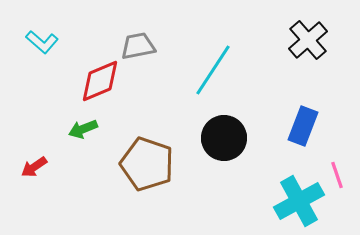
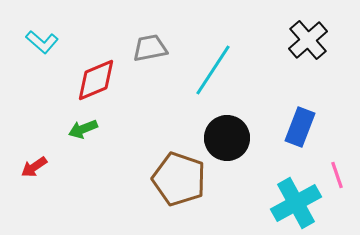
gray trapezoid: moved 12 px right, 2 px down
red diamond: moved 4 px left, 1 px up
blue rectangle: moved 3 px left, 1 px down
black circle: moved 3 px right
brown pentagon: moved 32 px right, 15 px down
cyan cross: moved 3 px left, 2 px down
